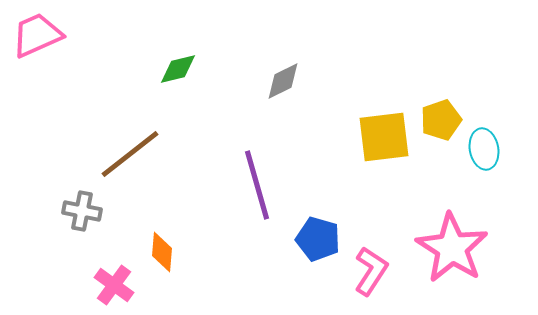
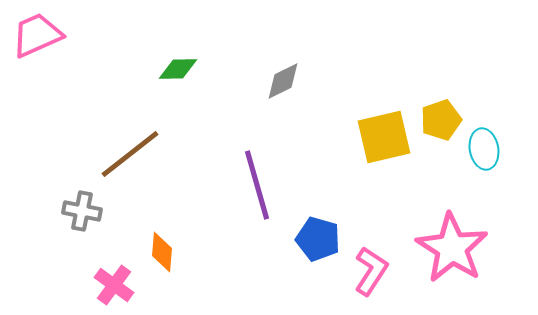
green diamond: rotated 12 degrees clockwise
yellow square: rotated 6 degrees counterclockwise
